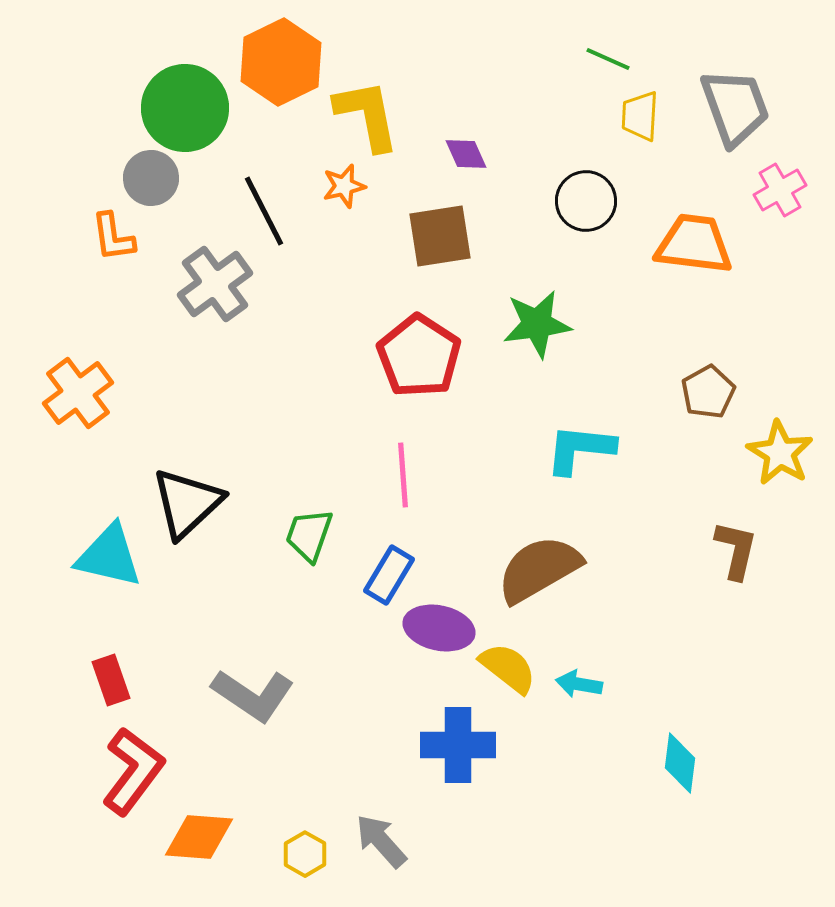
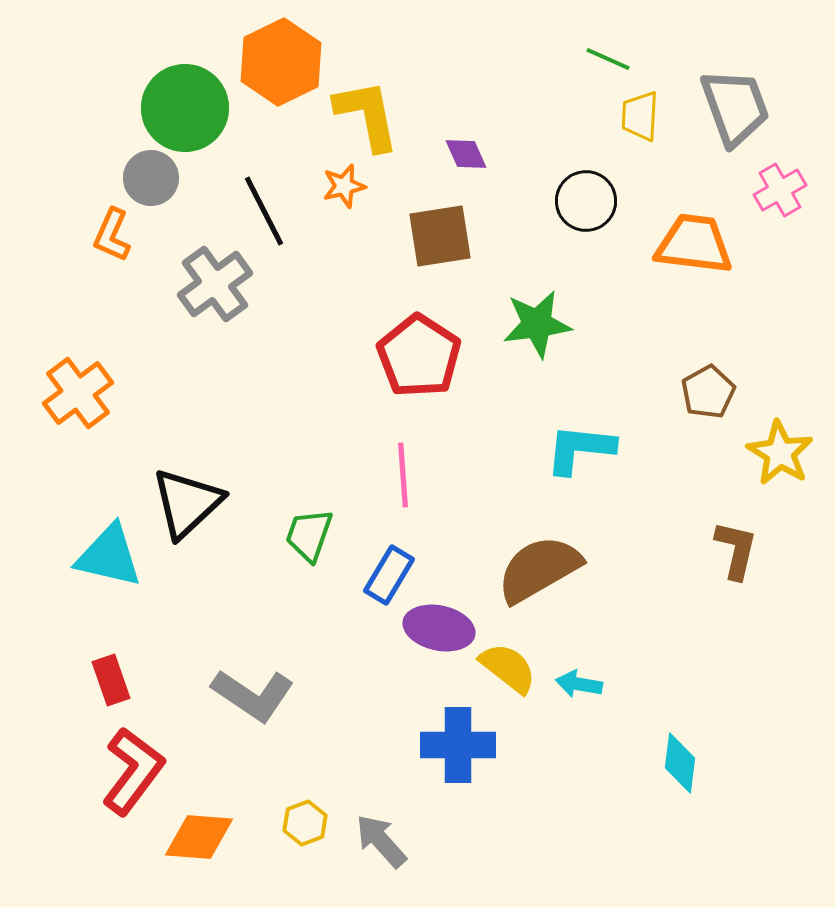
orange L-shape: moved 1 px left, 2 px up; rotated 32 degrees clockwise
yellow hexagon: moved 31 px up; rotated 9 degrees clockwise
